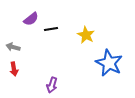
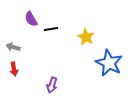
purple semicircle: rotated 98 degrees clockwise
yellow star: moved 2 px down
